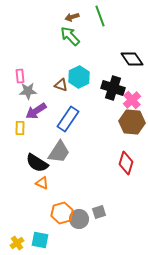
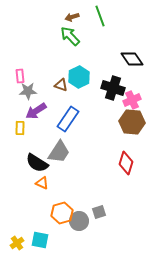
pink cross: rotated 18 degrees clockwise
gray circle: moved 2 px down
